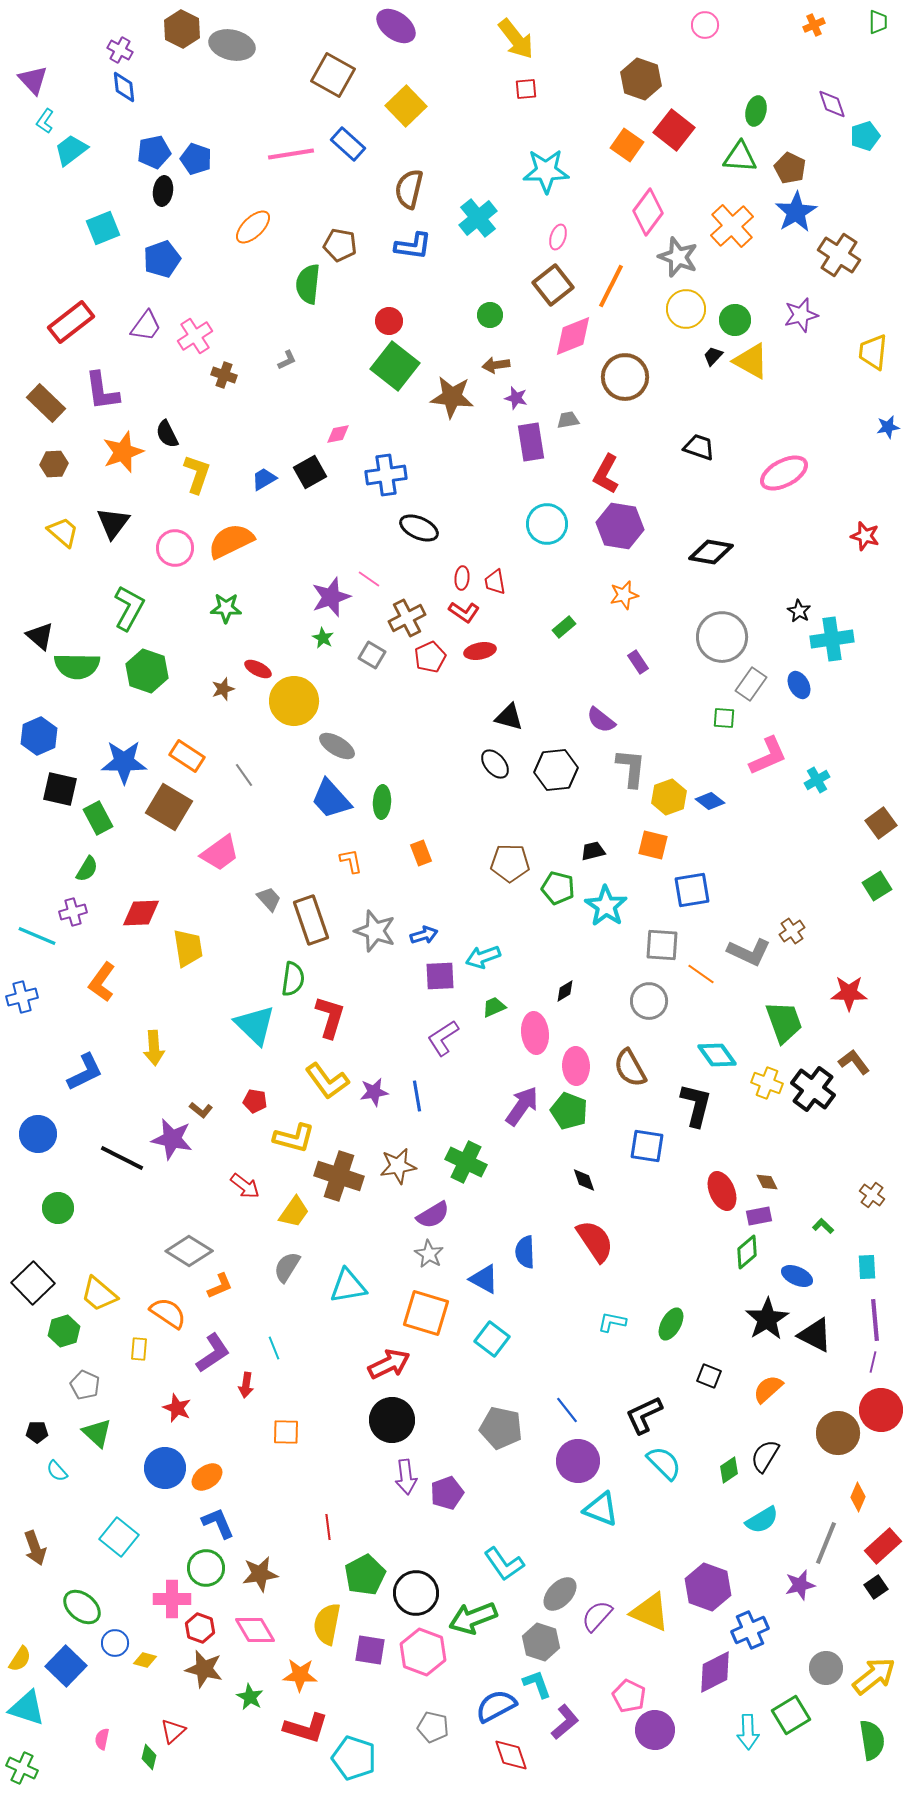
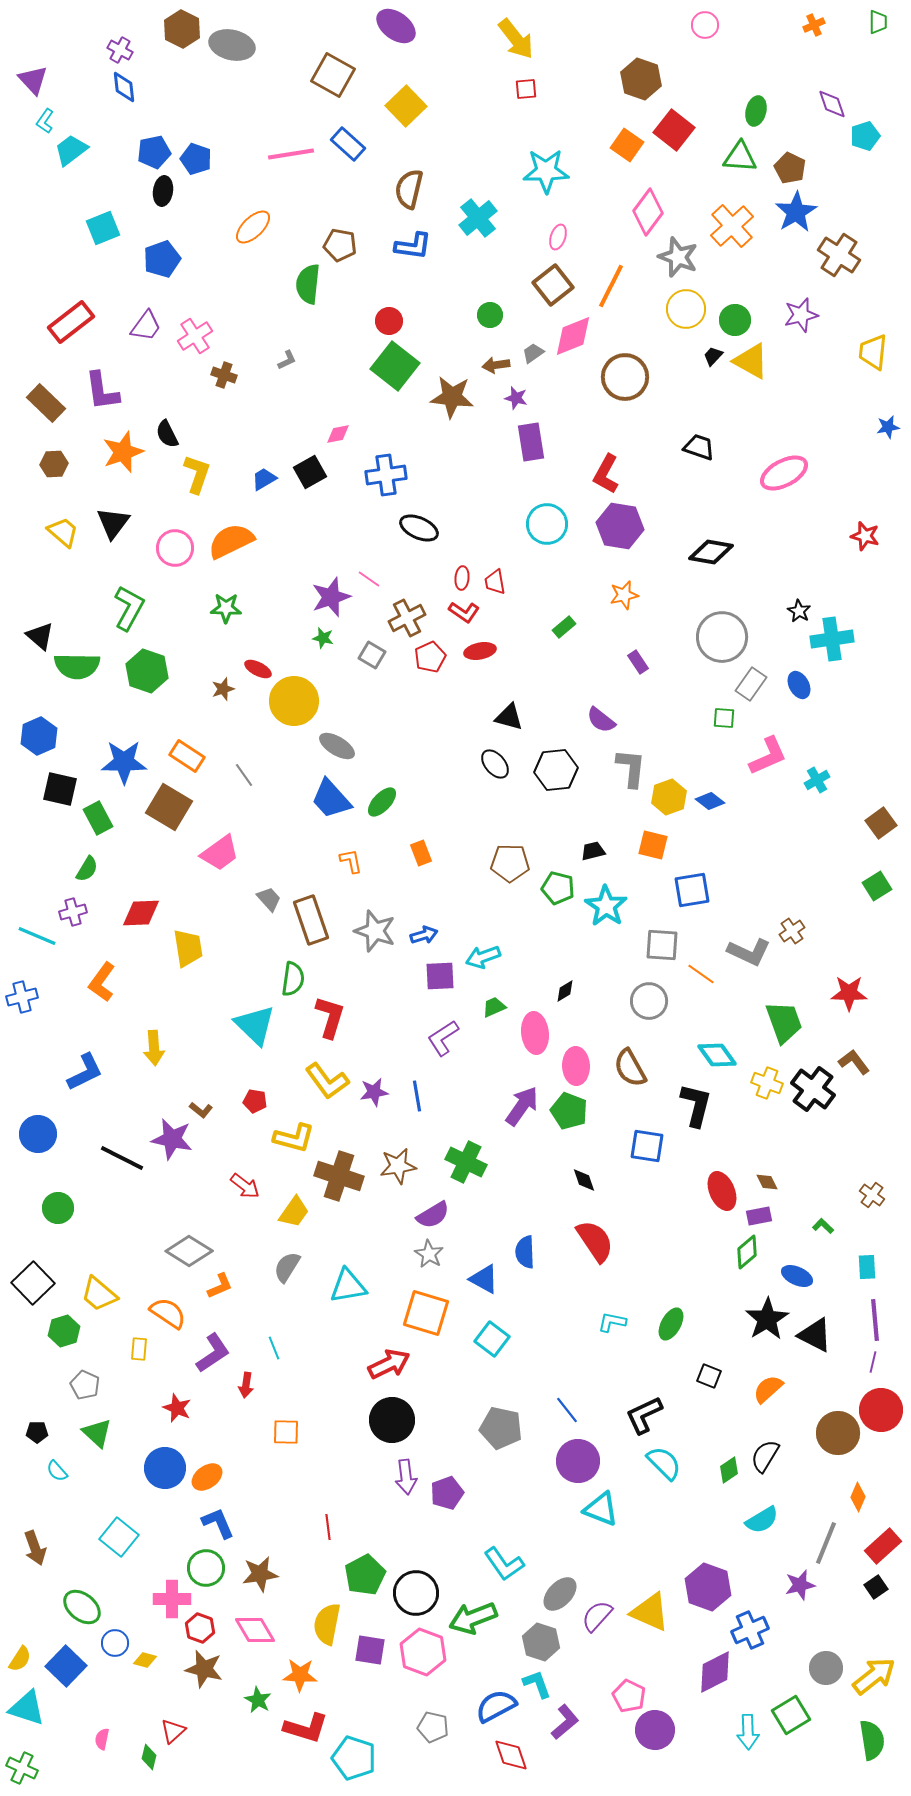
gray trapezoid at (568, 420): moved 35 px left, 67 px up; rotated 25 degrees counterclockwise
green star at (323, 638): rotated 15 degrees counterclockwise
green ellipse at (382, 802): rotated 40 degrees clockwise
green star at (250, 1697): moved 8 px right, 3 px down
